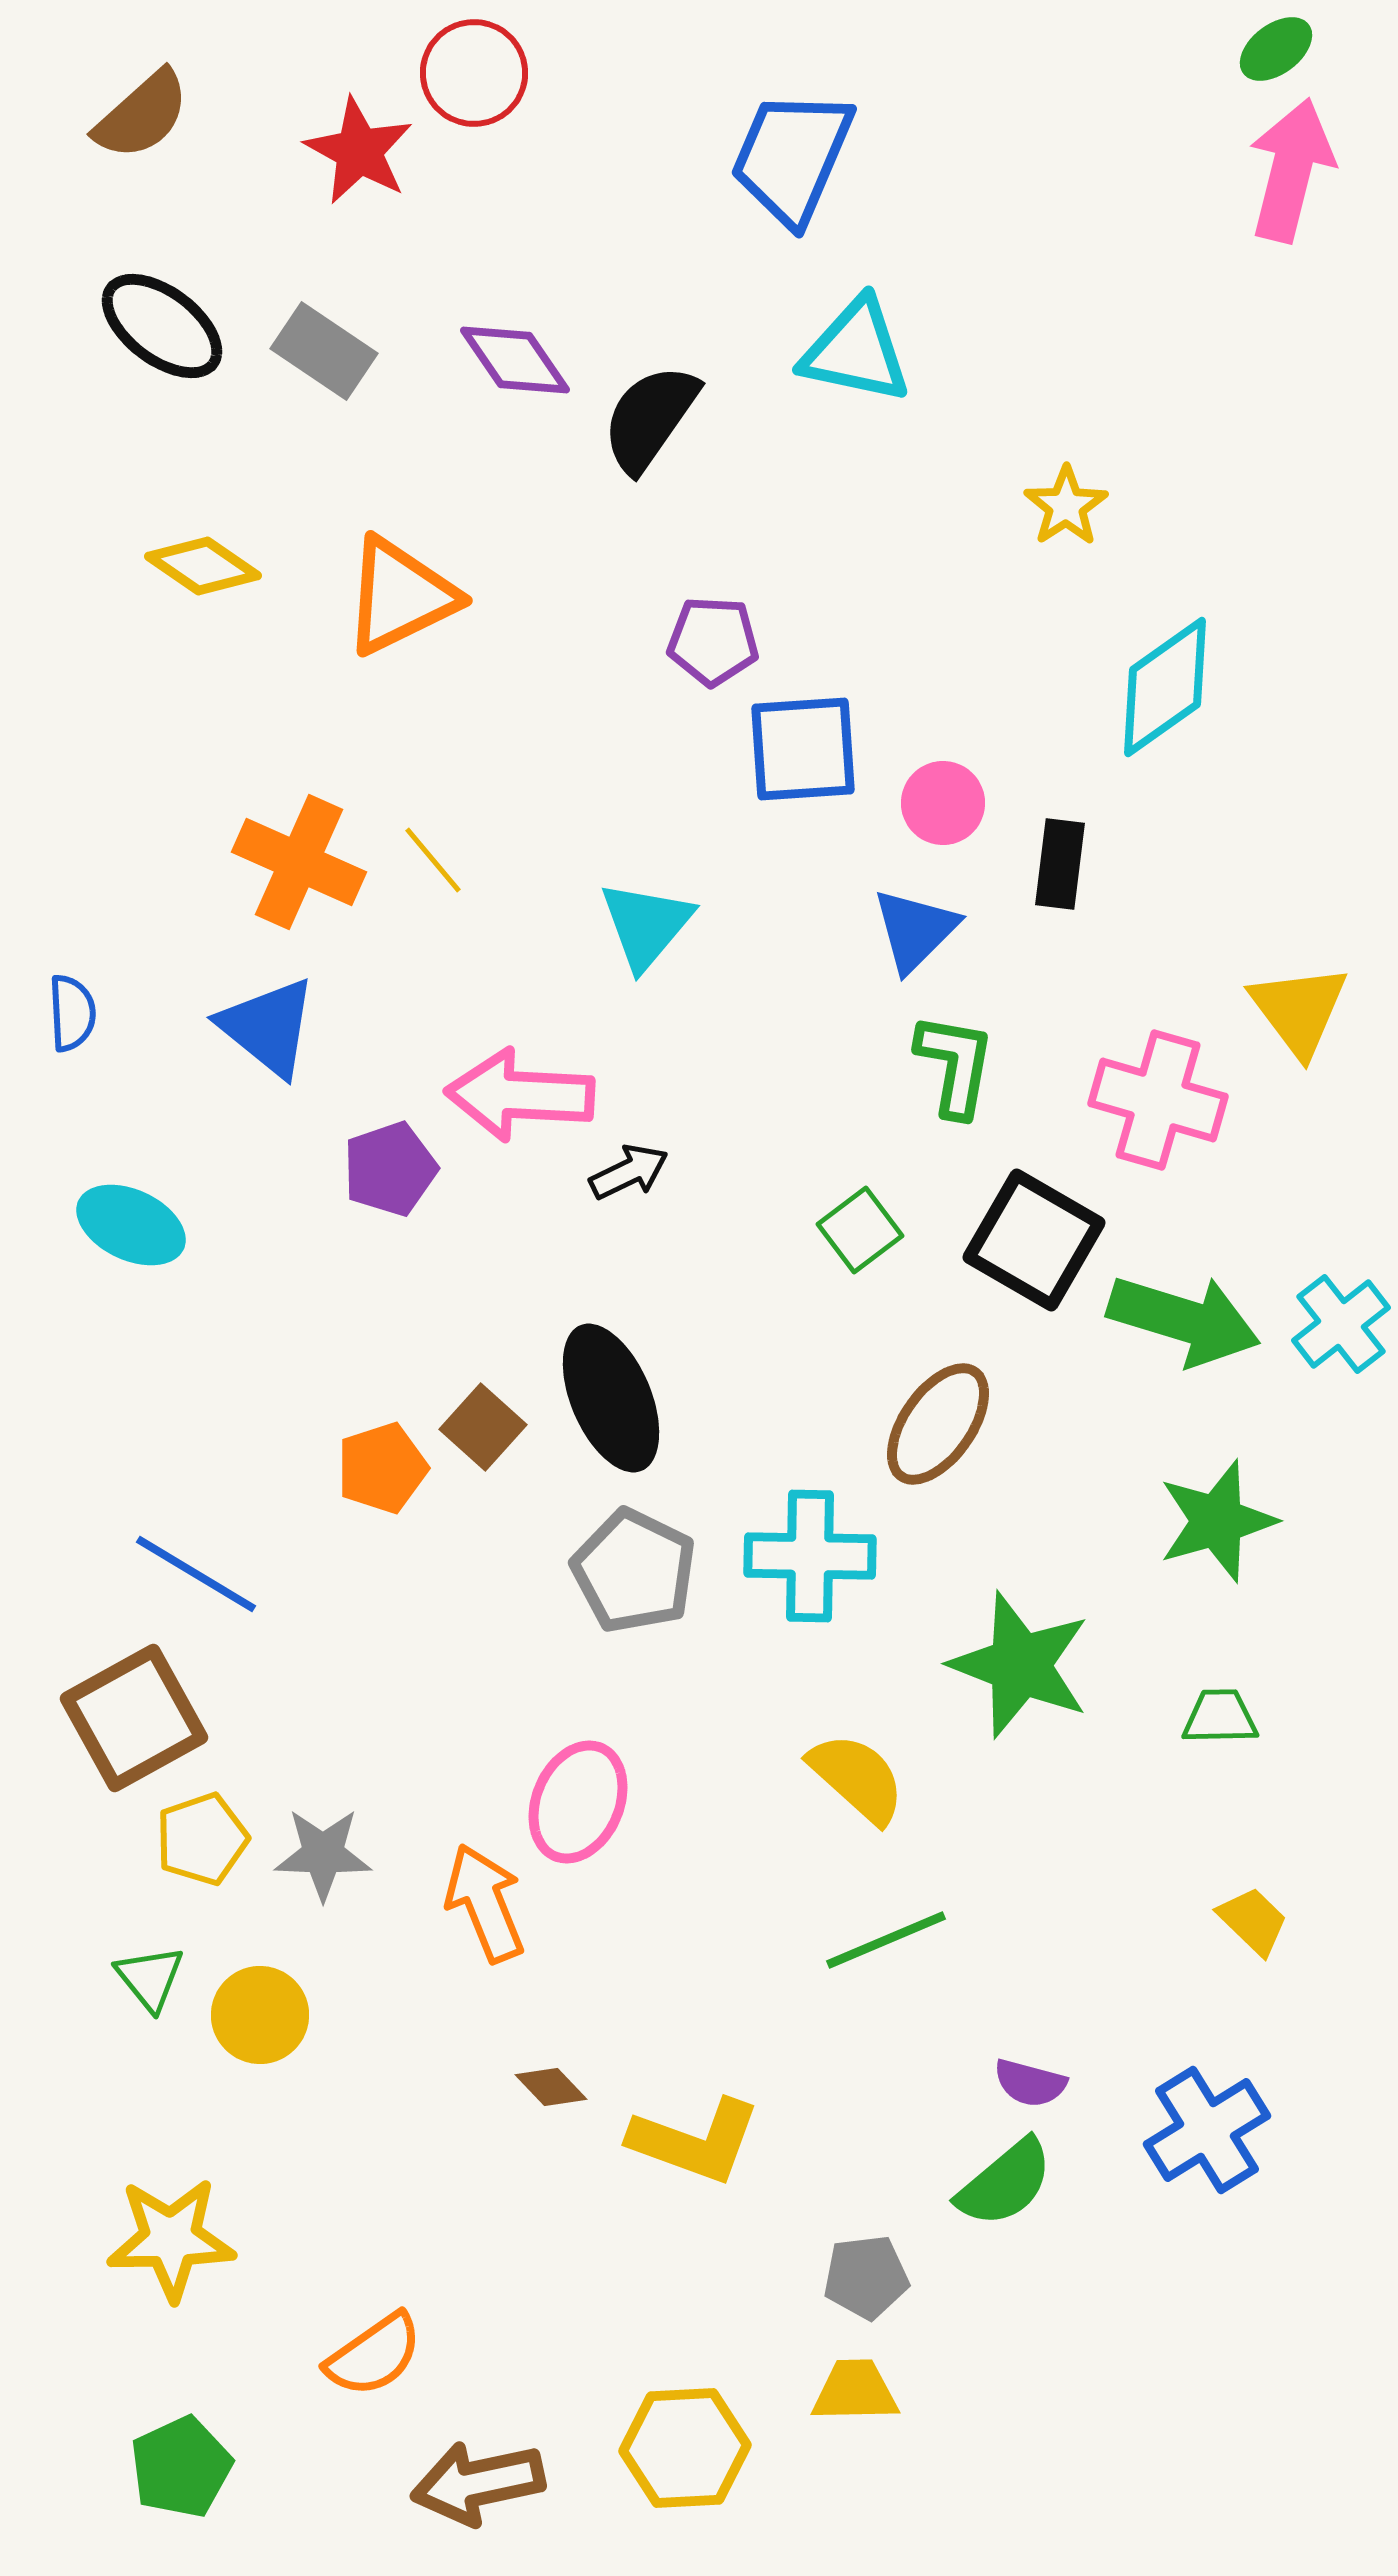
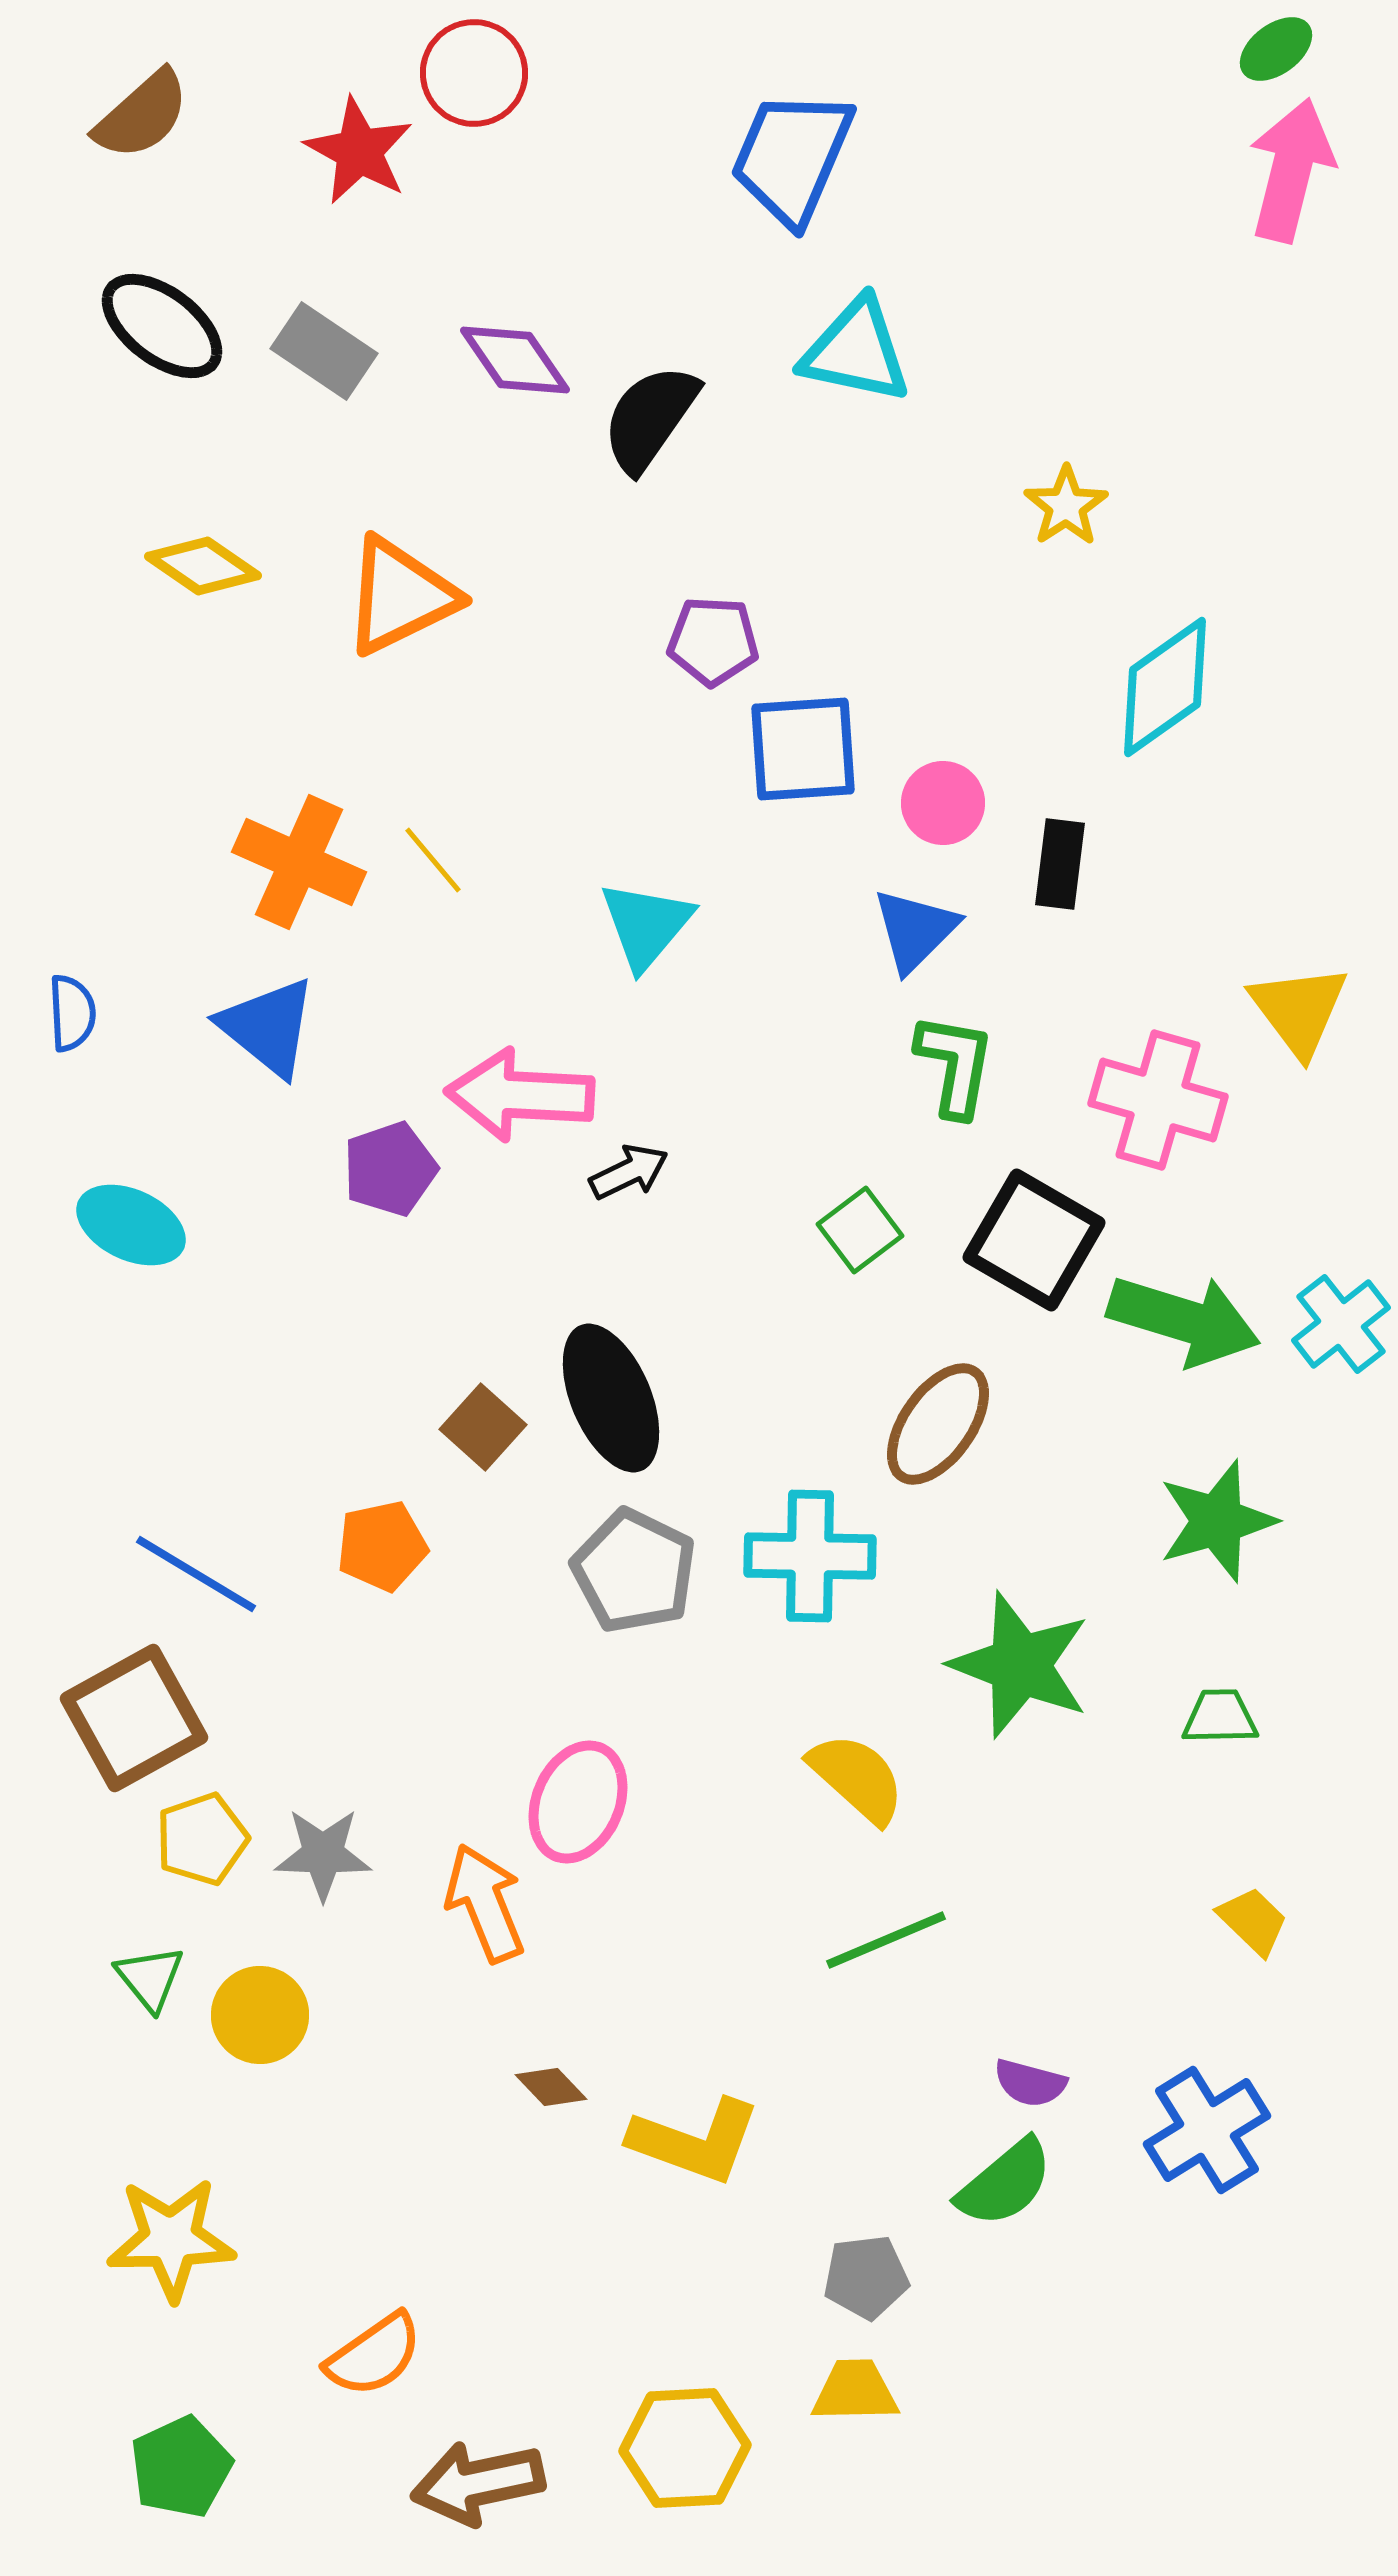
orange pentagon at (382, 1468): moved 78 px down; rotated 6 degrees clockwise
